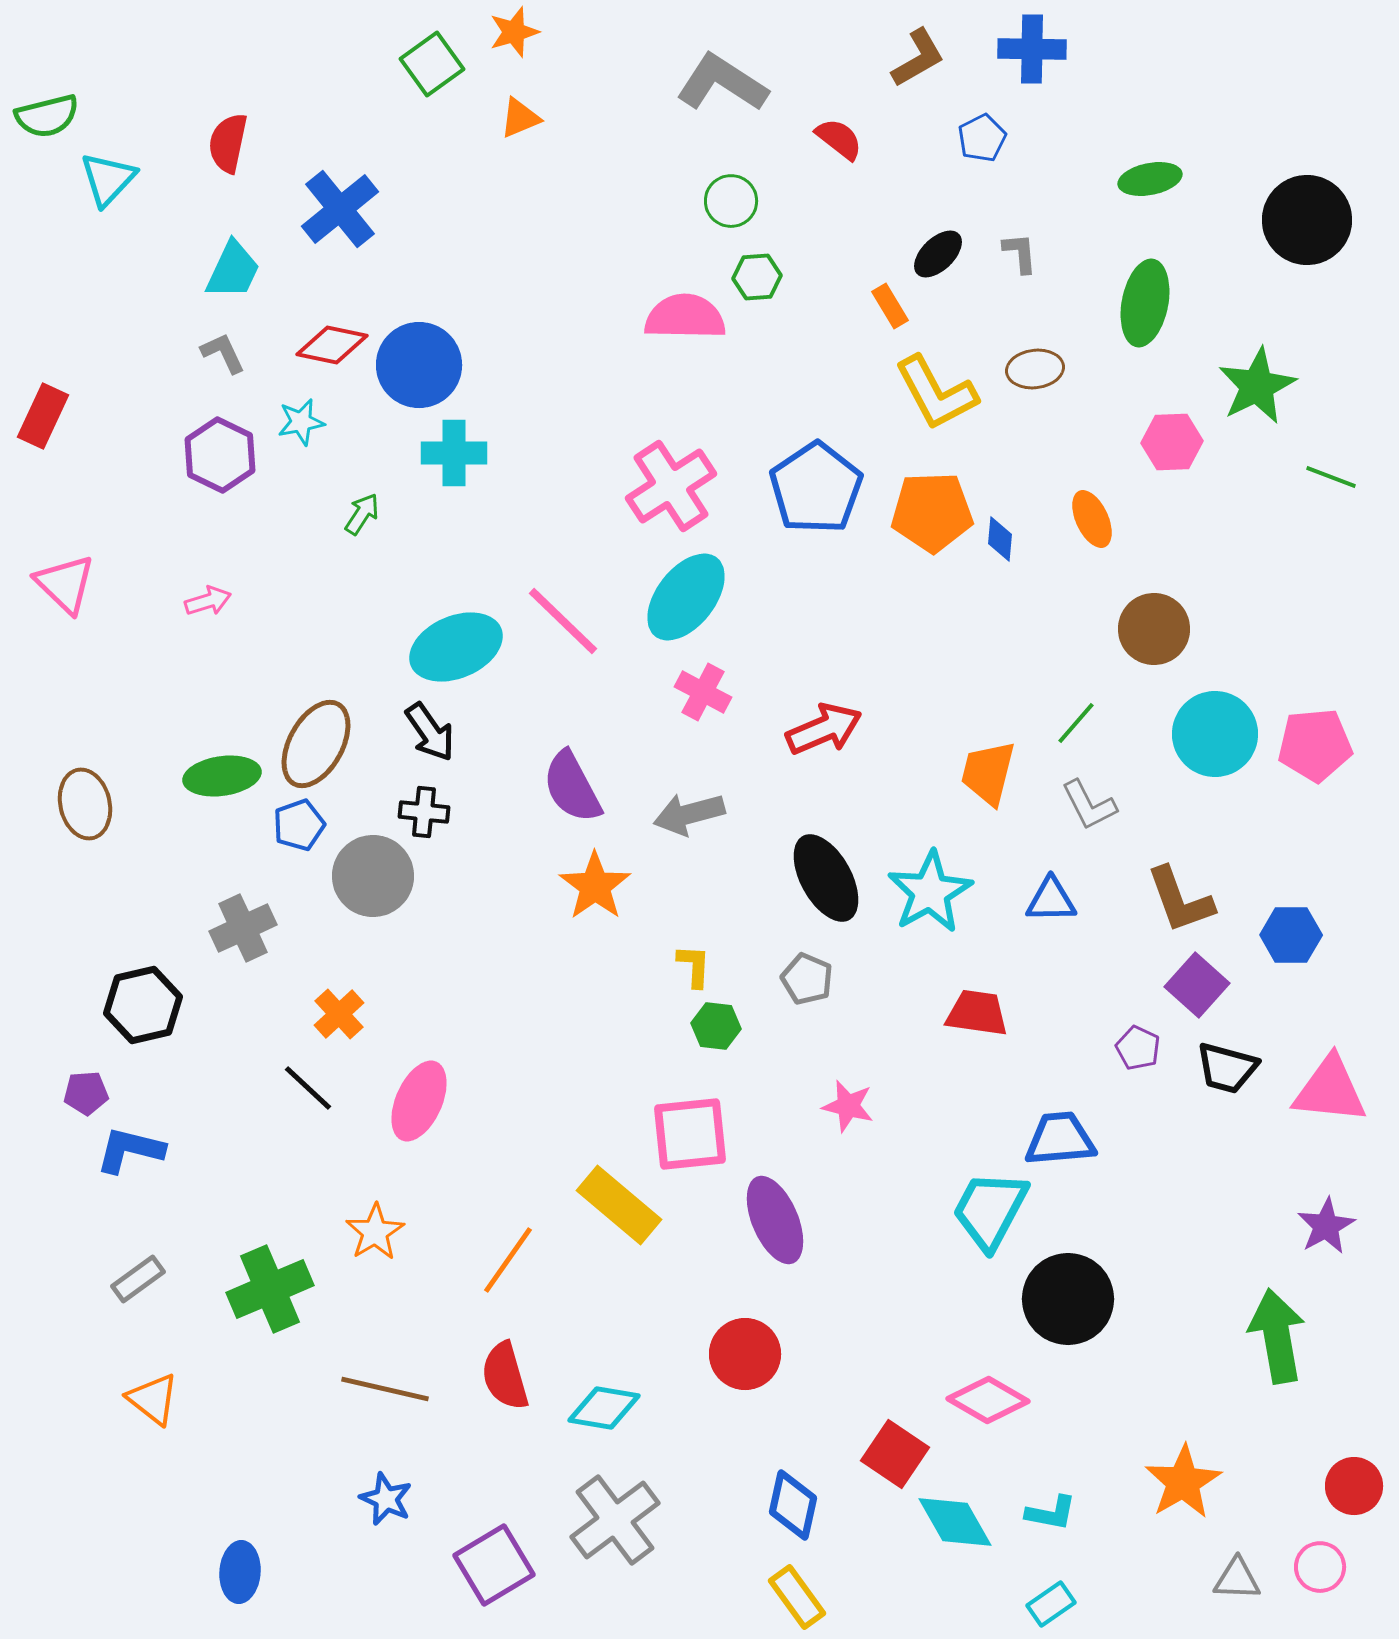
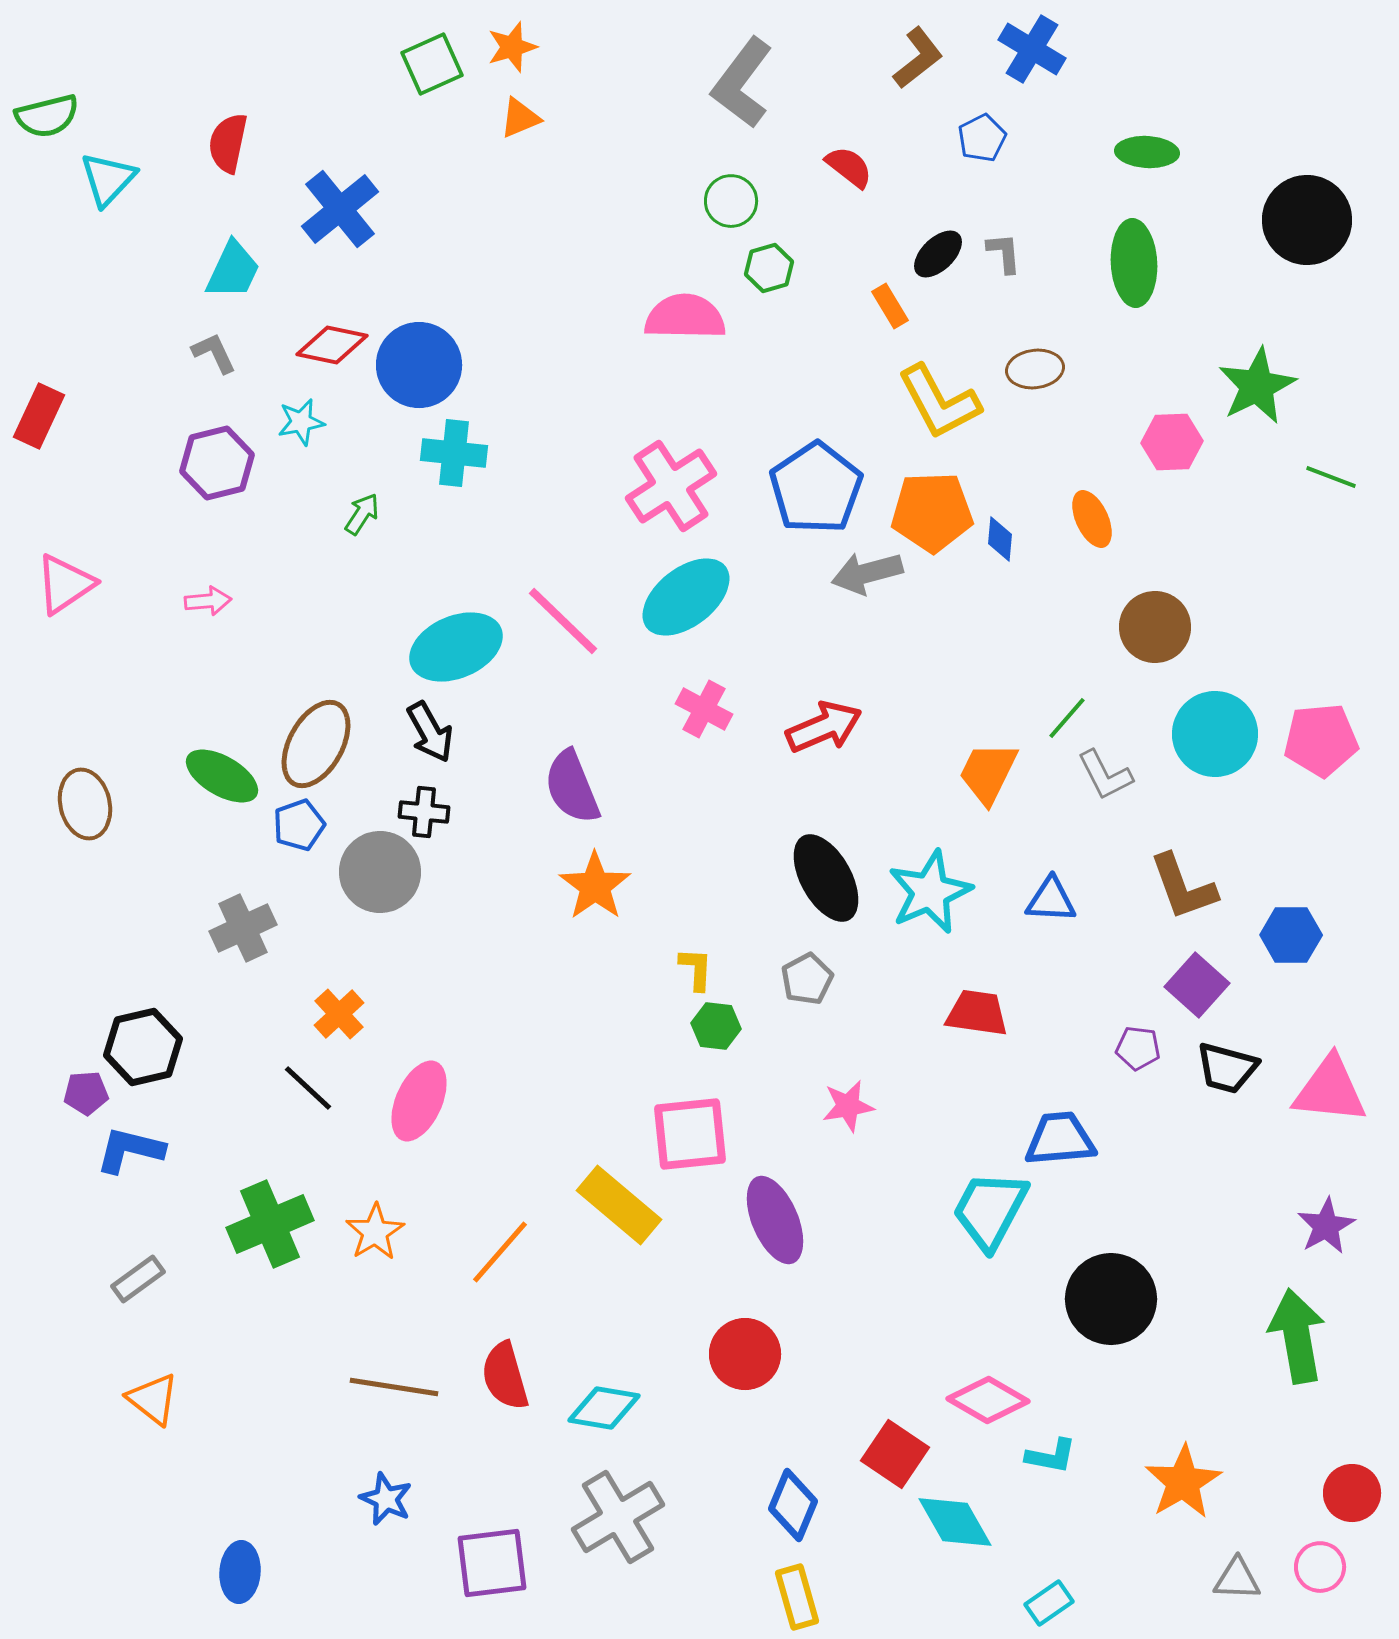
orange star at (514, 32): moved 2 px left, 15 px down
blue cross at (1032, 49): rotated 30 degrees clockwise
brown L-shape at (918, 58): rotated 8 degrees counterclockwise
green square at (432, 64): rotated 12 degrees clockwise
gray L-shape at (722, 83): moved 20 px right; rotated 86 degrees counterclockwise
red semicircle at (839, 139): moved 10 px right, 28 px down
green ellipse at (1150, 179): moved 3 px left, 27 px up; rotated 14 degrees clockwise
gray L-shape at (1020, 253): moved 16 px left
green hexagon at (757, 277): moved 12 px right, 9 px up; rotated 12 degrees counterclockwise
green ellipse at (1145, 303): moved 11 px left, 40 px up; rotated 14 degrees counterclockwise
gray L-shape at (223, 353): moved 9 px left
yellow L-shape at (936, 393): moved 3 px right, 9 px down
red rectangle at (43, 416): moved 4 px left
cyan cross at (454, 453): rotated 6 degrees clockwise
purple hexagon at (220, 455): moved 3 px left, 8 px down; rotated 20 degrees clockwise
pink triangle at (65, 584): rotated 42 degrees clockwise
cyan ellipse at (686, 597): rotated 14 degrees clockwise
pink arrow at (208, 601): rotated 12 degrees clockwise
brown circle at (1154, 629): moved 1 px right, 2 px up
pink cross at (703, 692): moved 1 px right, 17 px down
green line at (1076, 723): moved 9 px left, 5 px up
red arrow at (824, 729): moved 2 px up
black arrow at (430, 732): rotated 6 degrees clockwise
pink pentagon at (1315, 745): moved 6 px right, 5 px up
orange trapezoid at (988, 773): rotated 12 degrees clockwise
green ellipse at (222, 776): rotated 38 degrees clockwise
purple semicircle at (572, 787): rotated 6 degrees clockwise
gray L-shape at (1089, 805): moved 16 px right, 30 px up
gray arrow at (689, 814): moved 178 px right, 241 px up
gray circle at (373, 876): moved 7 px right, 4 px up
cyan star at (930, 892): rotated 6 degrees clockwise
blue triangle at (1051, 900): rotated 4 degrees clockwise
brown L-shape at (1180, 900): moved 3 px right, 13 px up
yellow L-shape at (694, 966): moved 2 px right, 3 px down
gray pentagon at (807, 979): rotated 21 degrees clockwise
black hexagon at (143, 1005): moved 42 px down
purple pentagon at (1138, 1048): rotated 18 degrees counterclockwise
pink star at (848, 1106): rotated 24 degrees counterclockwise
orange line at (508, 1260): moved 8 px left, 8 px up; rotated 6 degrees clockwise
green cross at (270, 1289): moved 65 px up
black circle at (1068, 1299): moved 43 px right
green arrow at (1277, 1336): moved 20 px right
brown line at (385, 1389): moved 9 px right, 2 px up; rotated 4 degrees counterclockwise
red circle at (1354, 1486): moved 2 px left, 7 px down
blue diamond at (793, 1505): rotated 10 degrees clockwise
cyan L-shape at (1051, 1513): moved 57 px up
gray cross at (615, 1520): moved 3 px right, 3 px up; rotated 6 degrees clockwise
purple square at (494, 1565): moved 2 px left, 2 px up; rotated 24 degrees clockwise
yellow rectangle at (797, 1597): rotated 20 degrees clockwise
cyan rectangle at (1051, 1604): moved 2 px left, 1 px up
